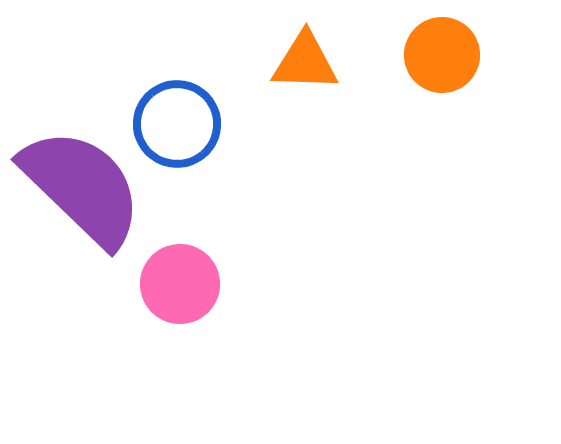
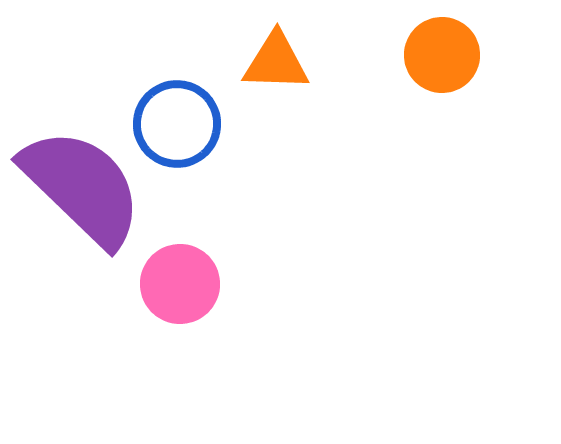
orange triangle: moved 29 px left
